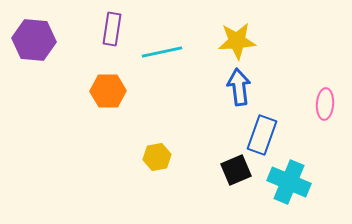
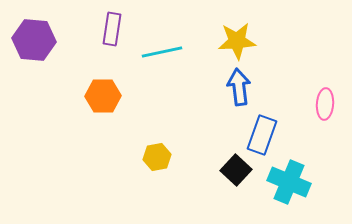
orange hexagon: moved 5 px left, 5 px down
black square: rotated 24 degrees counterclockwise
